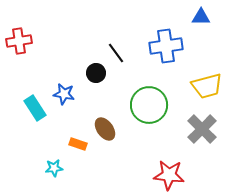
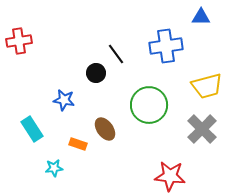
black line: moved 1 px down
blue star: moved 6 px down
cyan rectangle: moved 3 px left, 21 px down
red star: moved 1 px right, 1 px down
